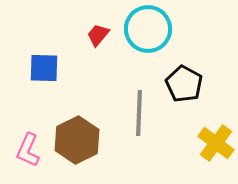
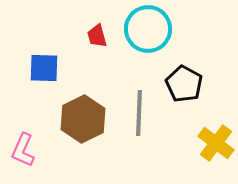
red trapezoid: moved 1 px left, 1 px down; rotated 55 degrees counterclockwise
brown hexagon: moved 6 px right, 21 px up
pink L-shape: moved 5 px left
